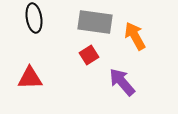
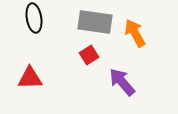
orange arrow: moved 3 px up
